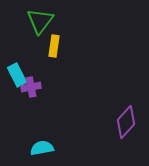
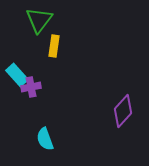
green triangle: moved 1 px left, 1 px up
cyan rectangle: rotated 15 degrees counterclockwise
purple diamond: moved 3 px left, 11 px up
cyan semicircle: moved 3 px right, 9 px up; rotated 100 degrees counterclockwise
